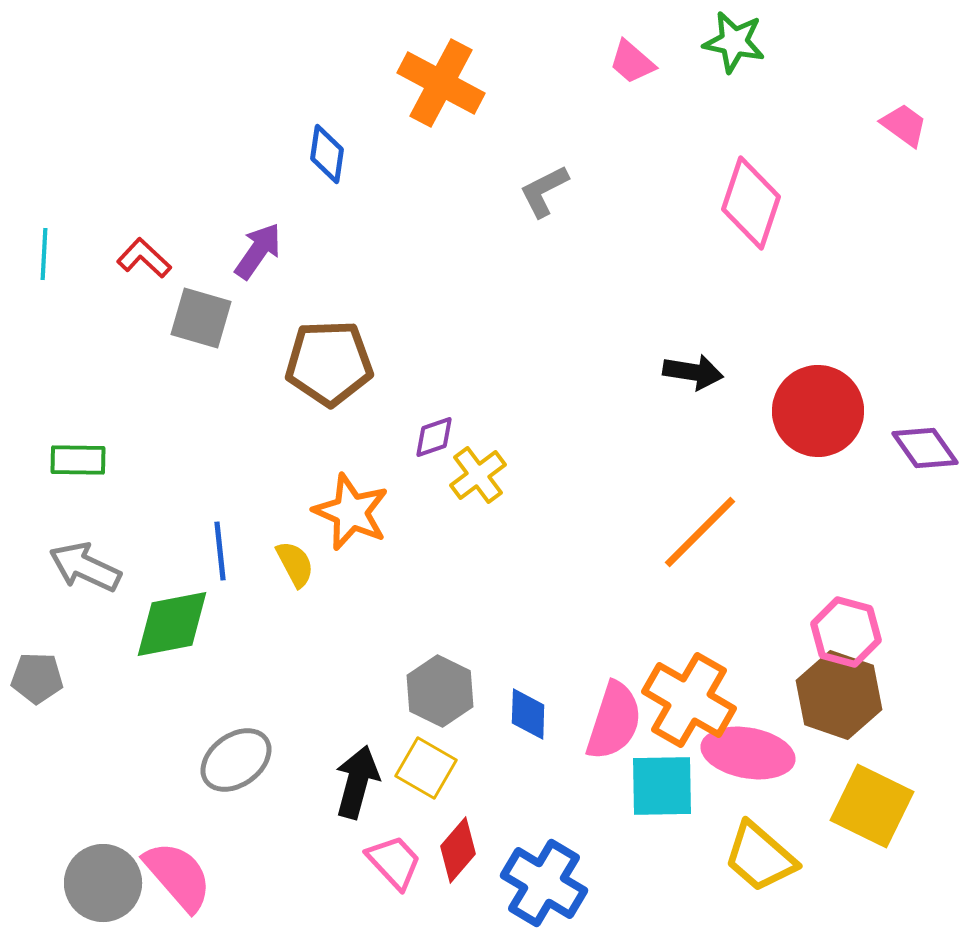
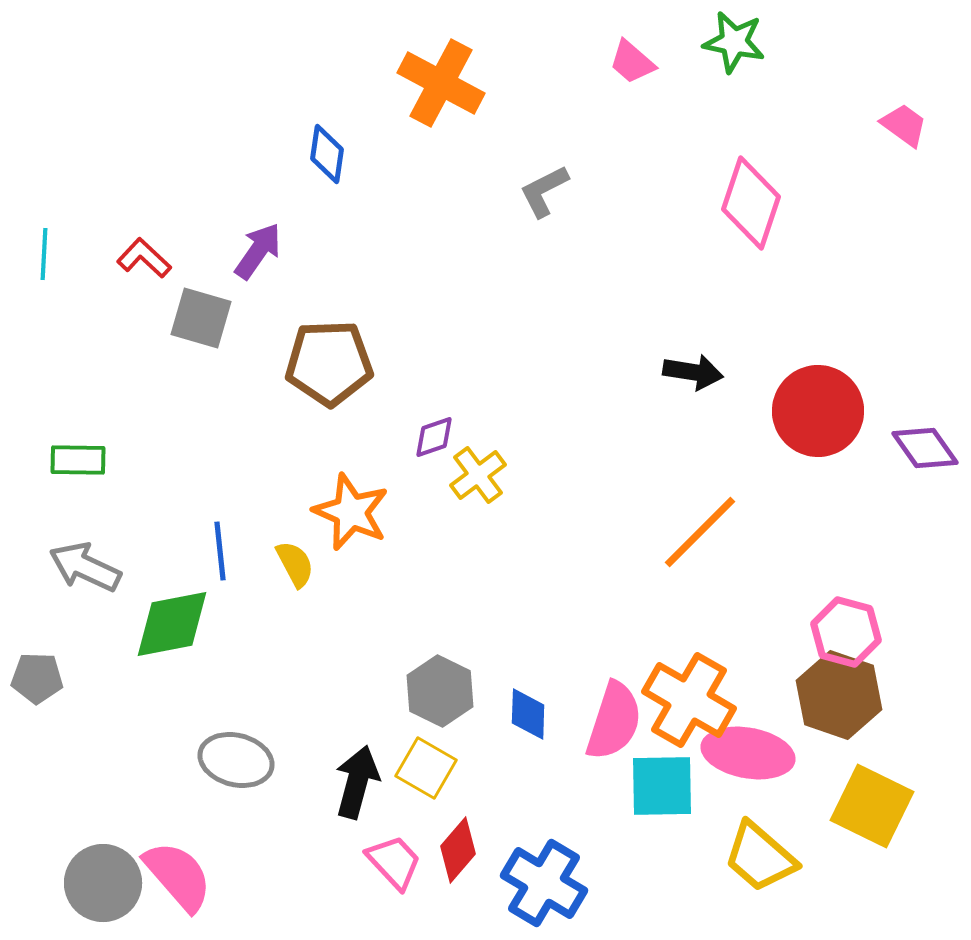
gray ellipse at (236, 760): rotated 50 degrees clockwise
